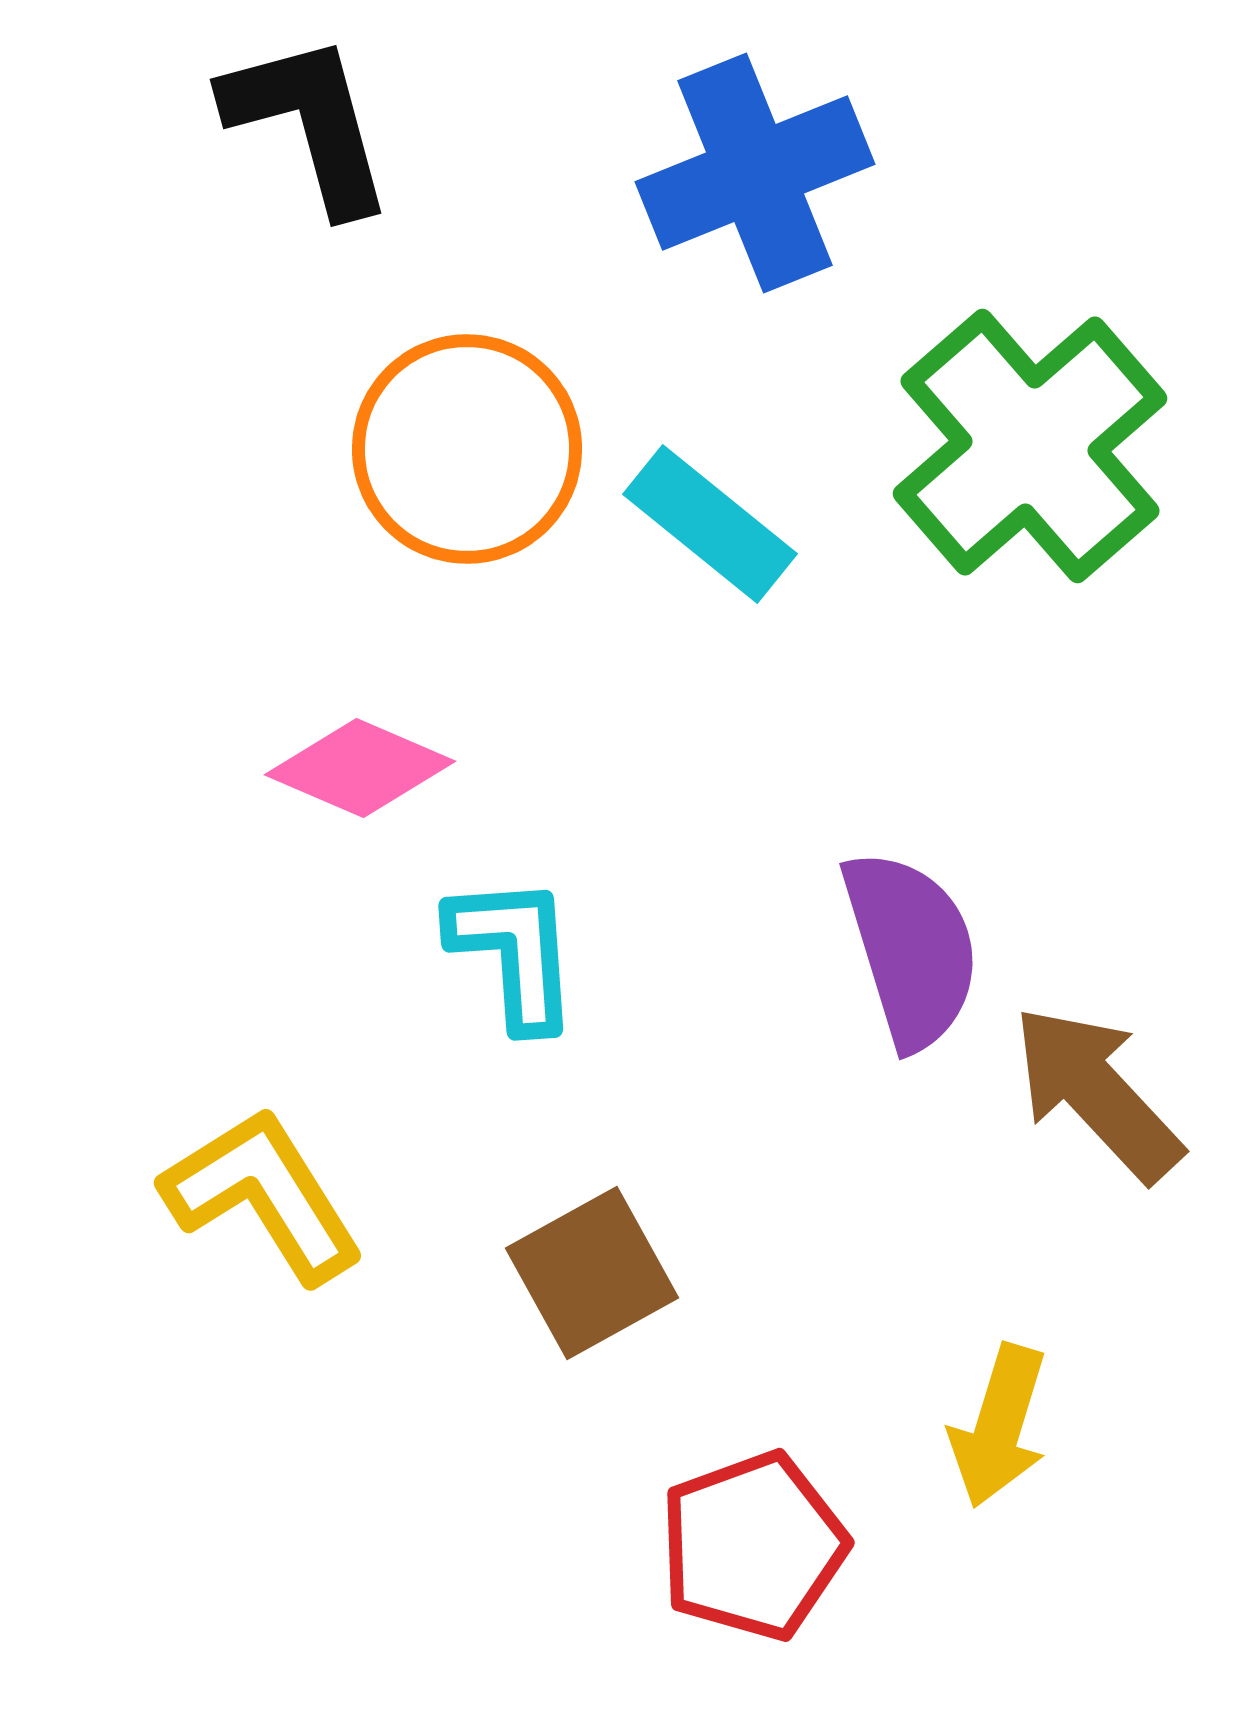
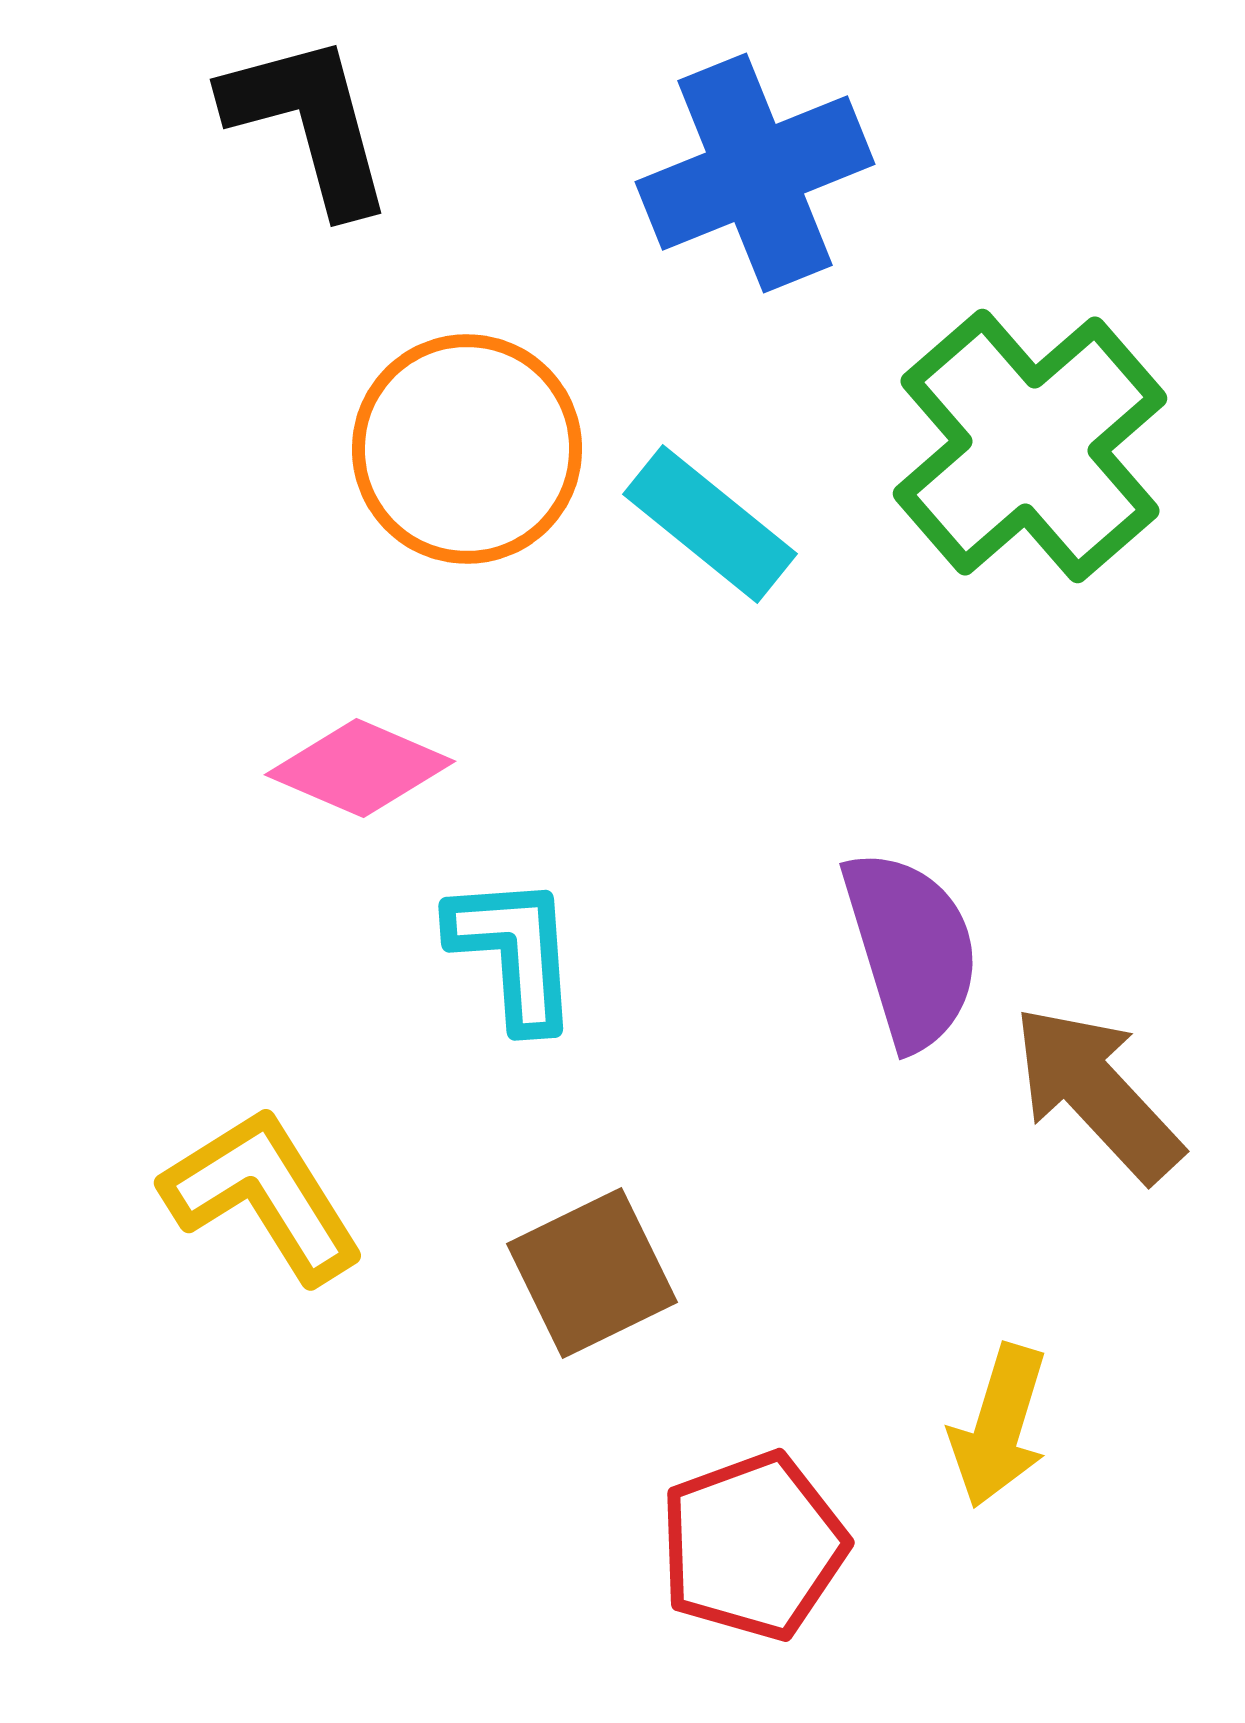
brown square: rotated 3 degrees clockwise
